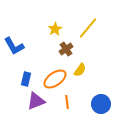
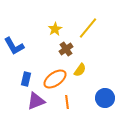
blue circle: moved 4 px right, 6 px up
